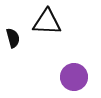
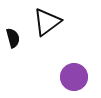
black triangle: rotated 40 degrees counterclockwise
